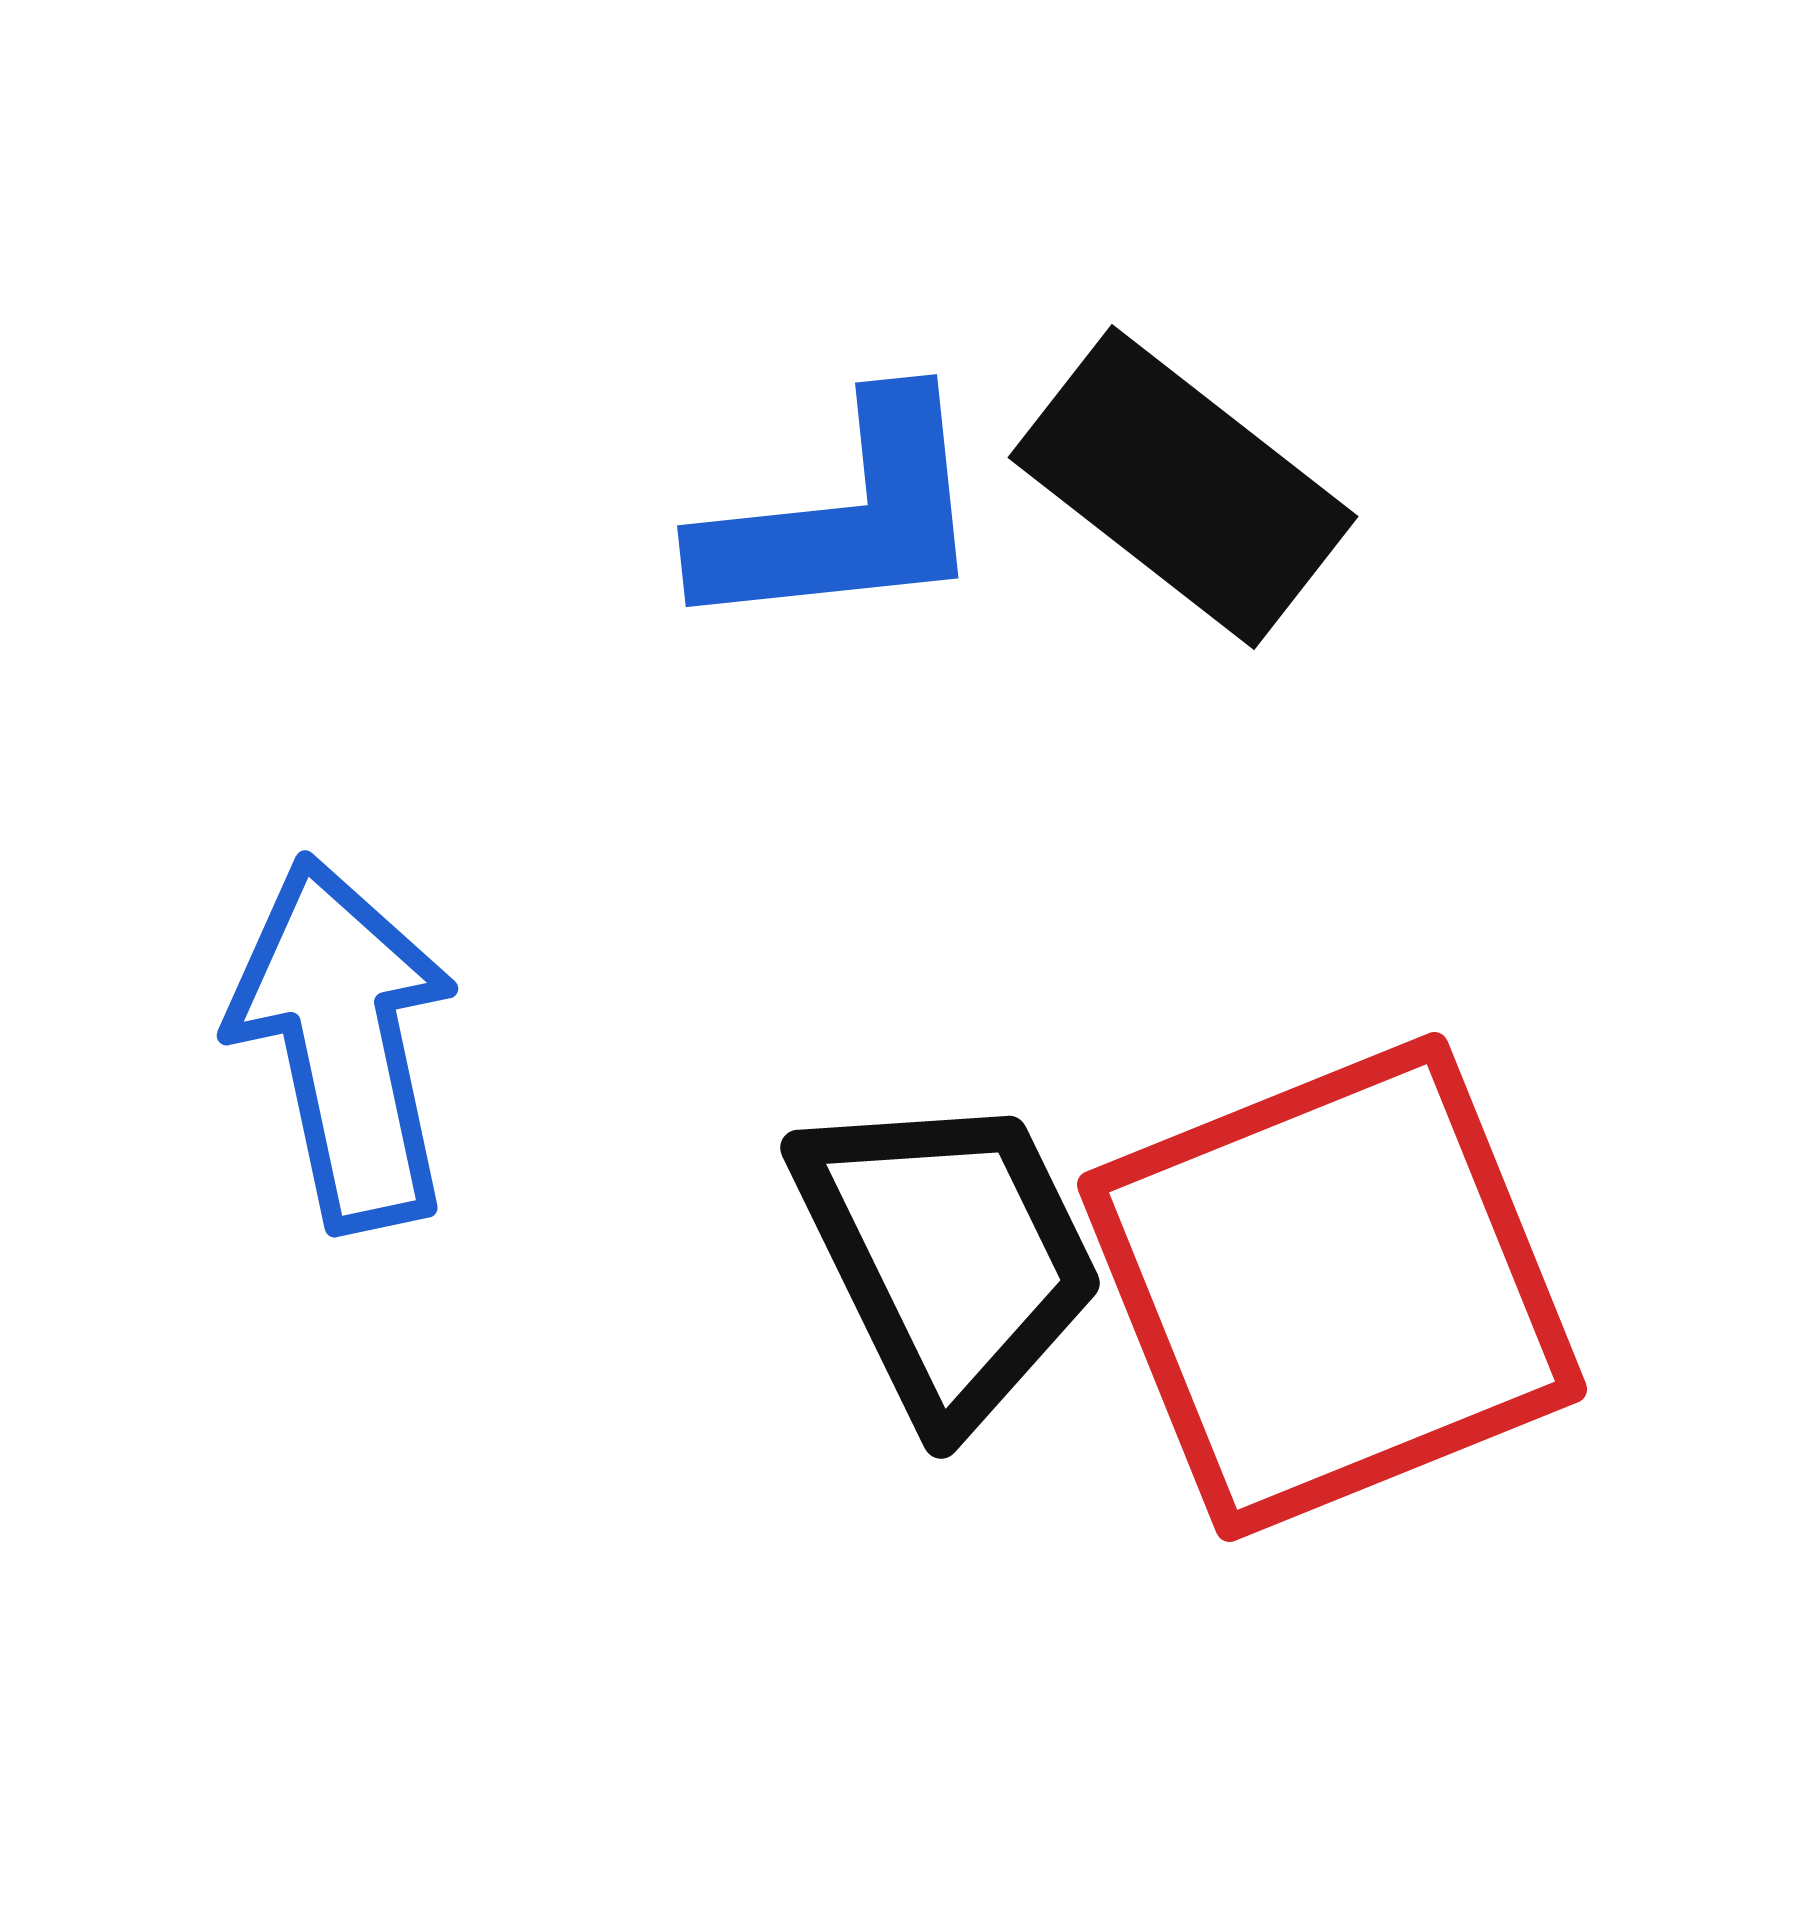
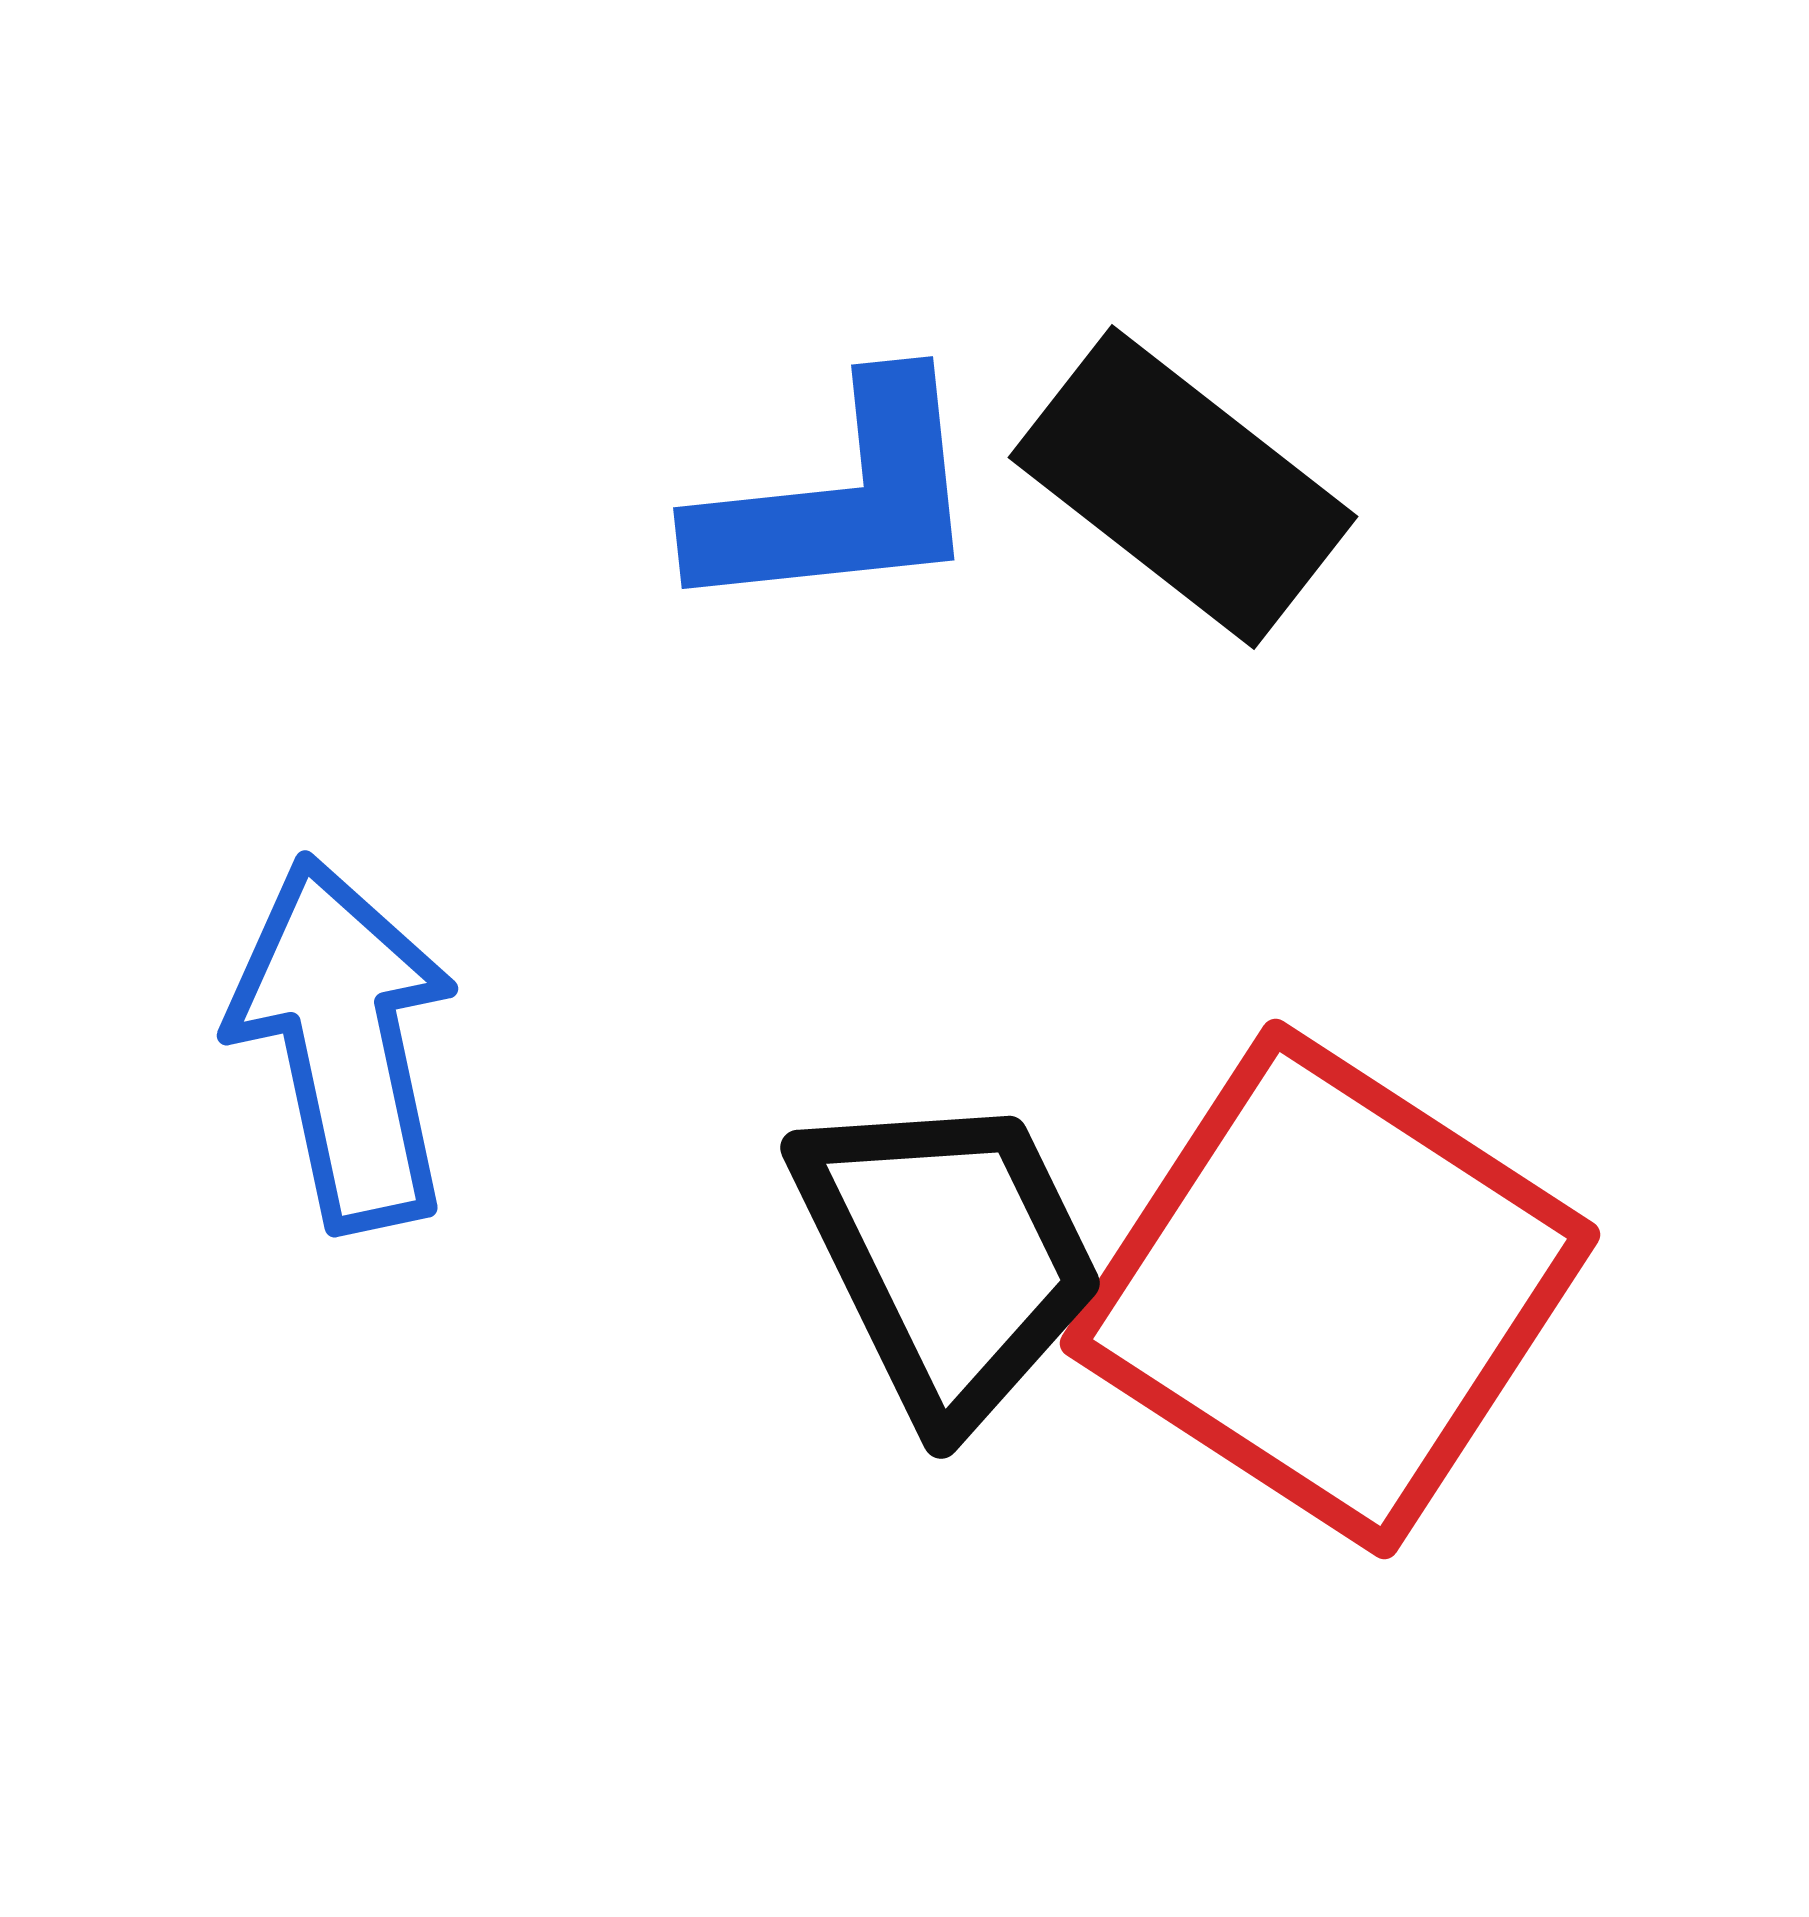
blue L-shape: moved 4 px left, 18 px up
red square: moved 2 px left, 2 px down; rotated 35 degrees counterclockwise
